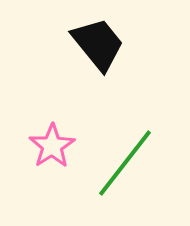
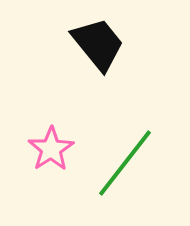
pink star: moved 1 px left, 3 px down
